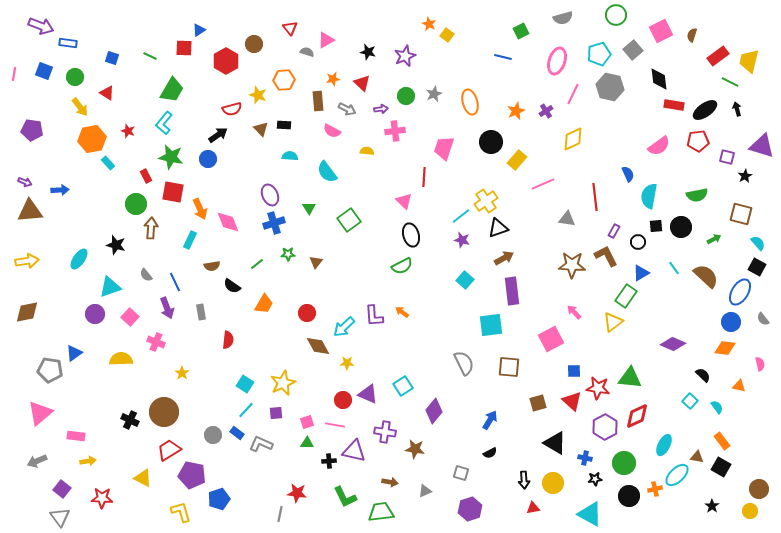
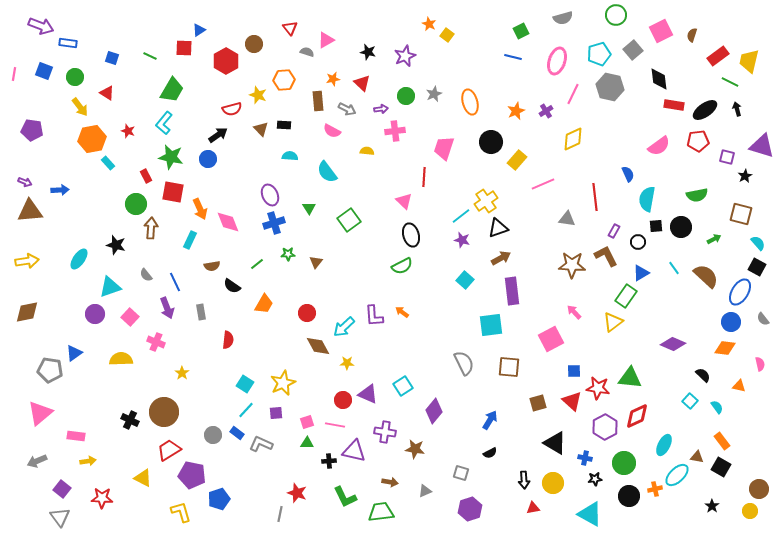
blue line at (503, 57): moved 10 px right
cyan semicircle at (649, 196): moved 2 px left, 3 px down
brown arrow at (504, 258): moved 3 px left
red star at (297, 493): rotated 12 degrees clockwise
